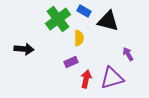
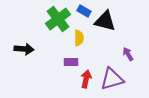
black triangle: moved 3 px left
purple rectangle: rotated 24 degrees clockwise
purple triangle: moved 1 px down
